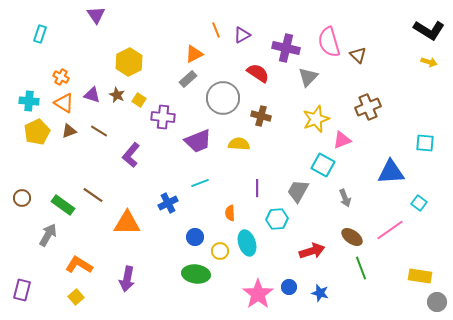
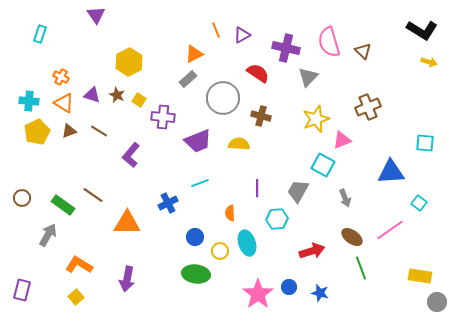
black L-shape at (429, 30): moved 7 px left
brown triangle at (358, 55): moved 5 px right, 4 px up
